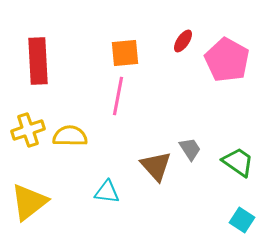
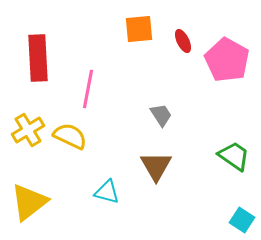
red ellipse: rotated 60 degrees counterclockwise
orange square: moved 14 px right, 24 px up
red rectangle: moved 3 px up
pink line: moved 30 px left, 7 px up
yellow cross: rotated 12 degrees counterclockwise
yellow semicircle: rotated 24 degrees clockwise
gray trapezoid: moved 29 px left, 34 px up
green trapezoid: moved 4 px left, 6 px up
brown triangle: rotated 12 degrees clockwise
cyan triangle: rotated 8 degrees clockwise
